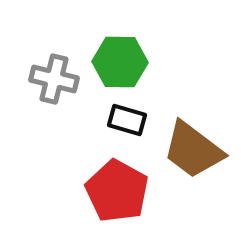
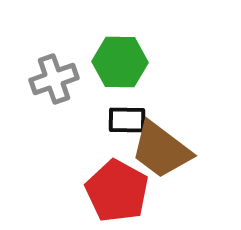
gray cross: rotated 33 degrees counterclockwise
black rectangle: rotated 15 degrees counterclockwise
brown trapezoid: moved 32 px left
